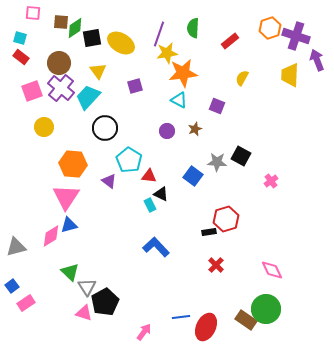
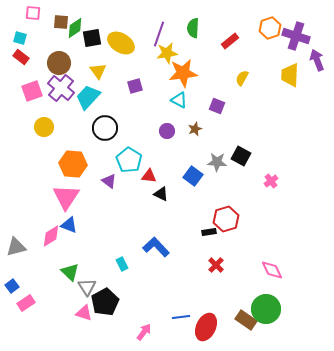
cyan rectangle at (150, 205): moved 28 px left, 59 px down
blue triangle at (69, 225): rotated 36 degrees clockwise
